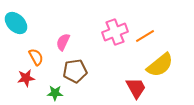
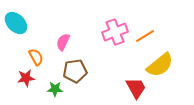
green star: moved 4 px up
